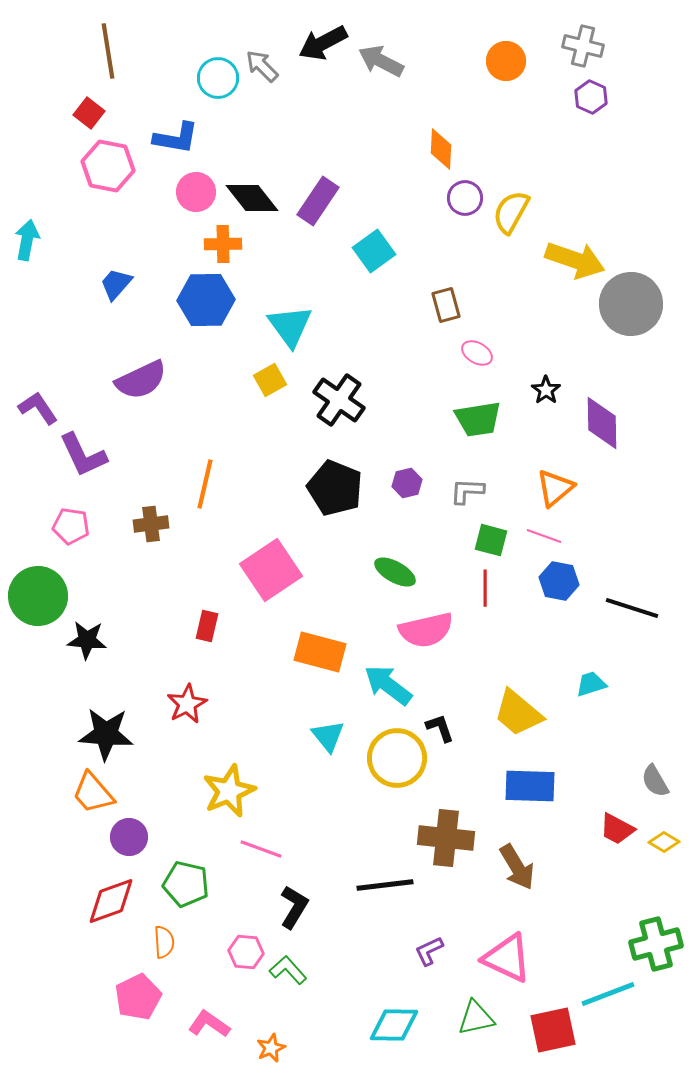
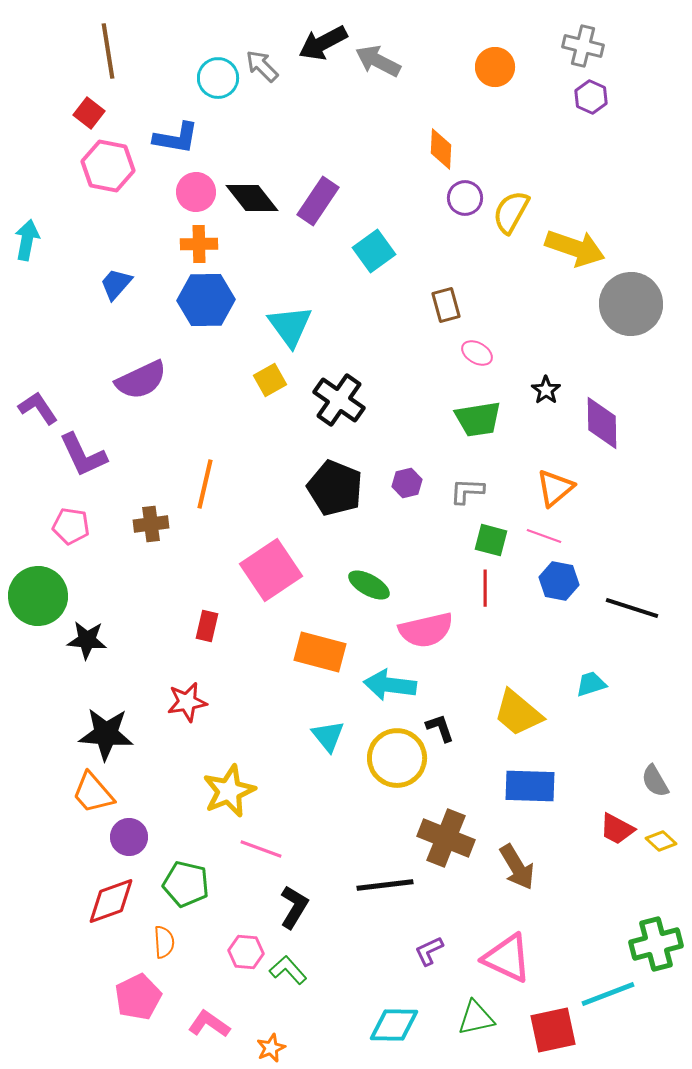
gray arrow at (381, 61): moved 3 px left
orange circle at (506, 61): moved 11 px left, 6 px down
orange cross at (223, 244): moved 24 px left
yellow arrow at (575, 260): moved 12 px up
green ellipse at (395, 572): moved 26 px left, 13 px down
cyan arrow at (388, 685): moved 2 px right; rotated 30 degrees counterclockwise
red star at (187, 704): moved 2 px up; rotated 18 degrees clockwise
brown cross at (446, 838): rotated 16 degrees clockwise
yellow diamond at (664, 842): moved 3 px left, 1 px up; rotated 12 degrees clockwise
